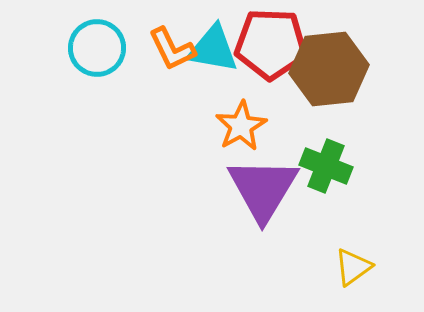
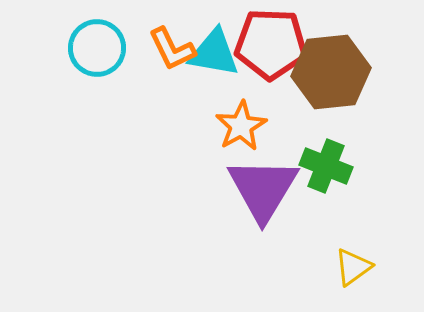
cyan triangle: moved 1 px right, 4 px down
brown hexagon: moved 2 px right, 3 px down
